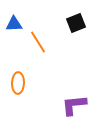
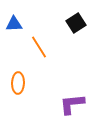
black square: rotated 12 degrees counterclockwise
orange line: moved 1 px right, 5 px down
purple L-shape: moved 2 px left, 1 px up
